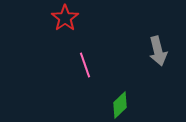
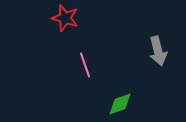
red star: rotated 20 degrees counterclockwise
green diamond: moved 1 px up; rotated 24 degrees clockwise
